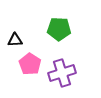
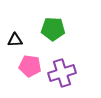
green pentagon: moved 6 px left
pink pentagon: moved 2 px down; rotated 25 degrees counterclockwise
